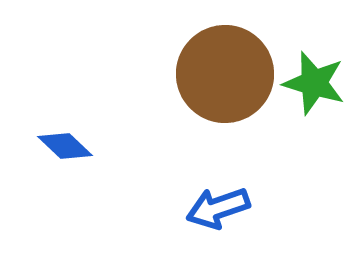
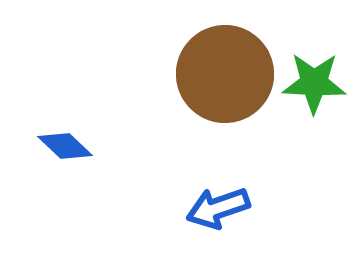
green star: rotated 14 degrees counterclockwise
